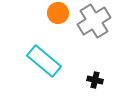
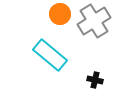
orange circle: moved 2 px right, 1 px down
cyan rectangle: moved 6 px right, 6 px up
